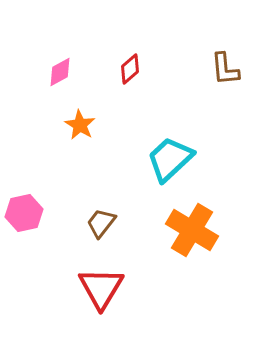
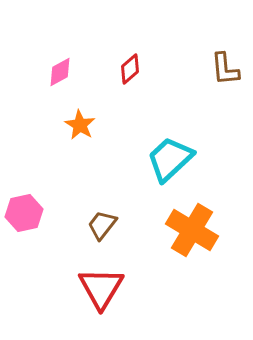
brown trapezoid: moved 1 px right, 2 px down
